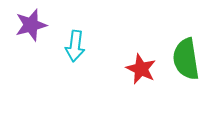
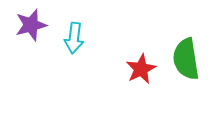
cyan arrow: moved 1 px left, 8 px up
red star: rotated 20 degrees clockwise
